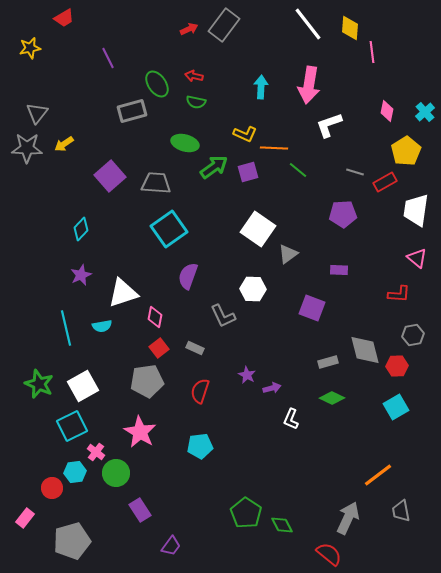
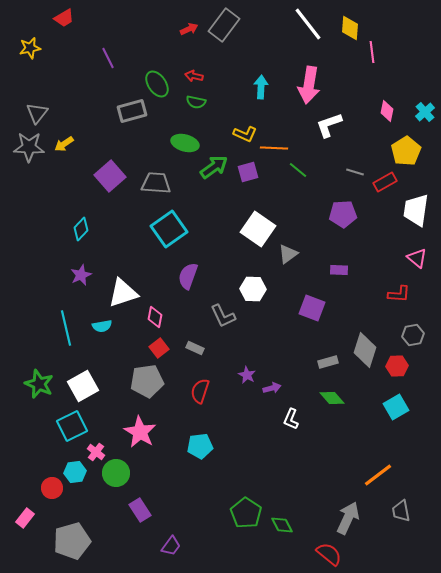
gray star at (27, 148): moved 2 px right, 1 px up
gray diamond at (365, 350): rotated 32 degrees clockwise
green diamond at (332, 398): rotated 25 degrees clockwise
